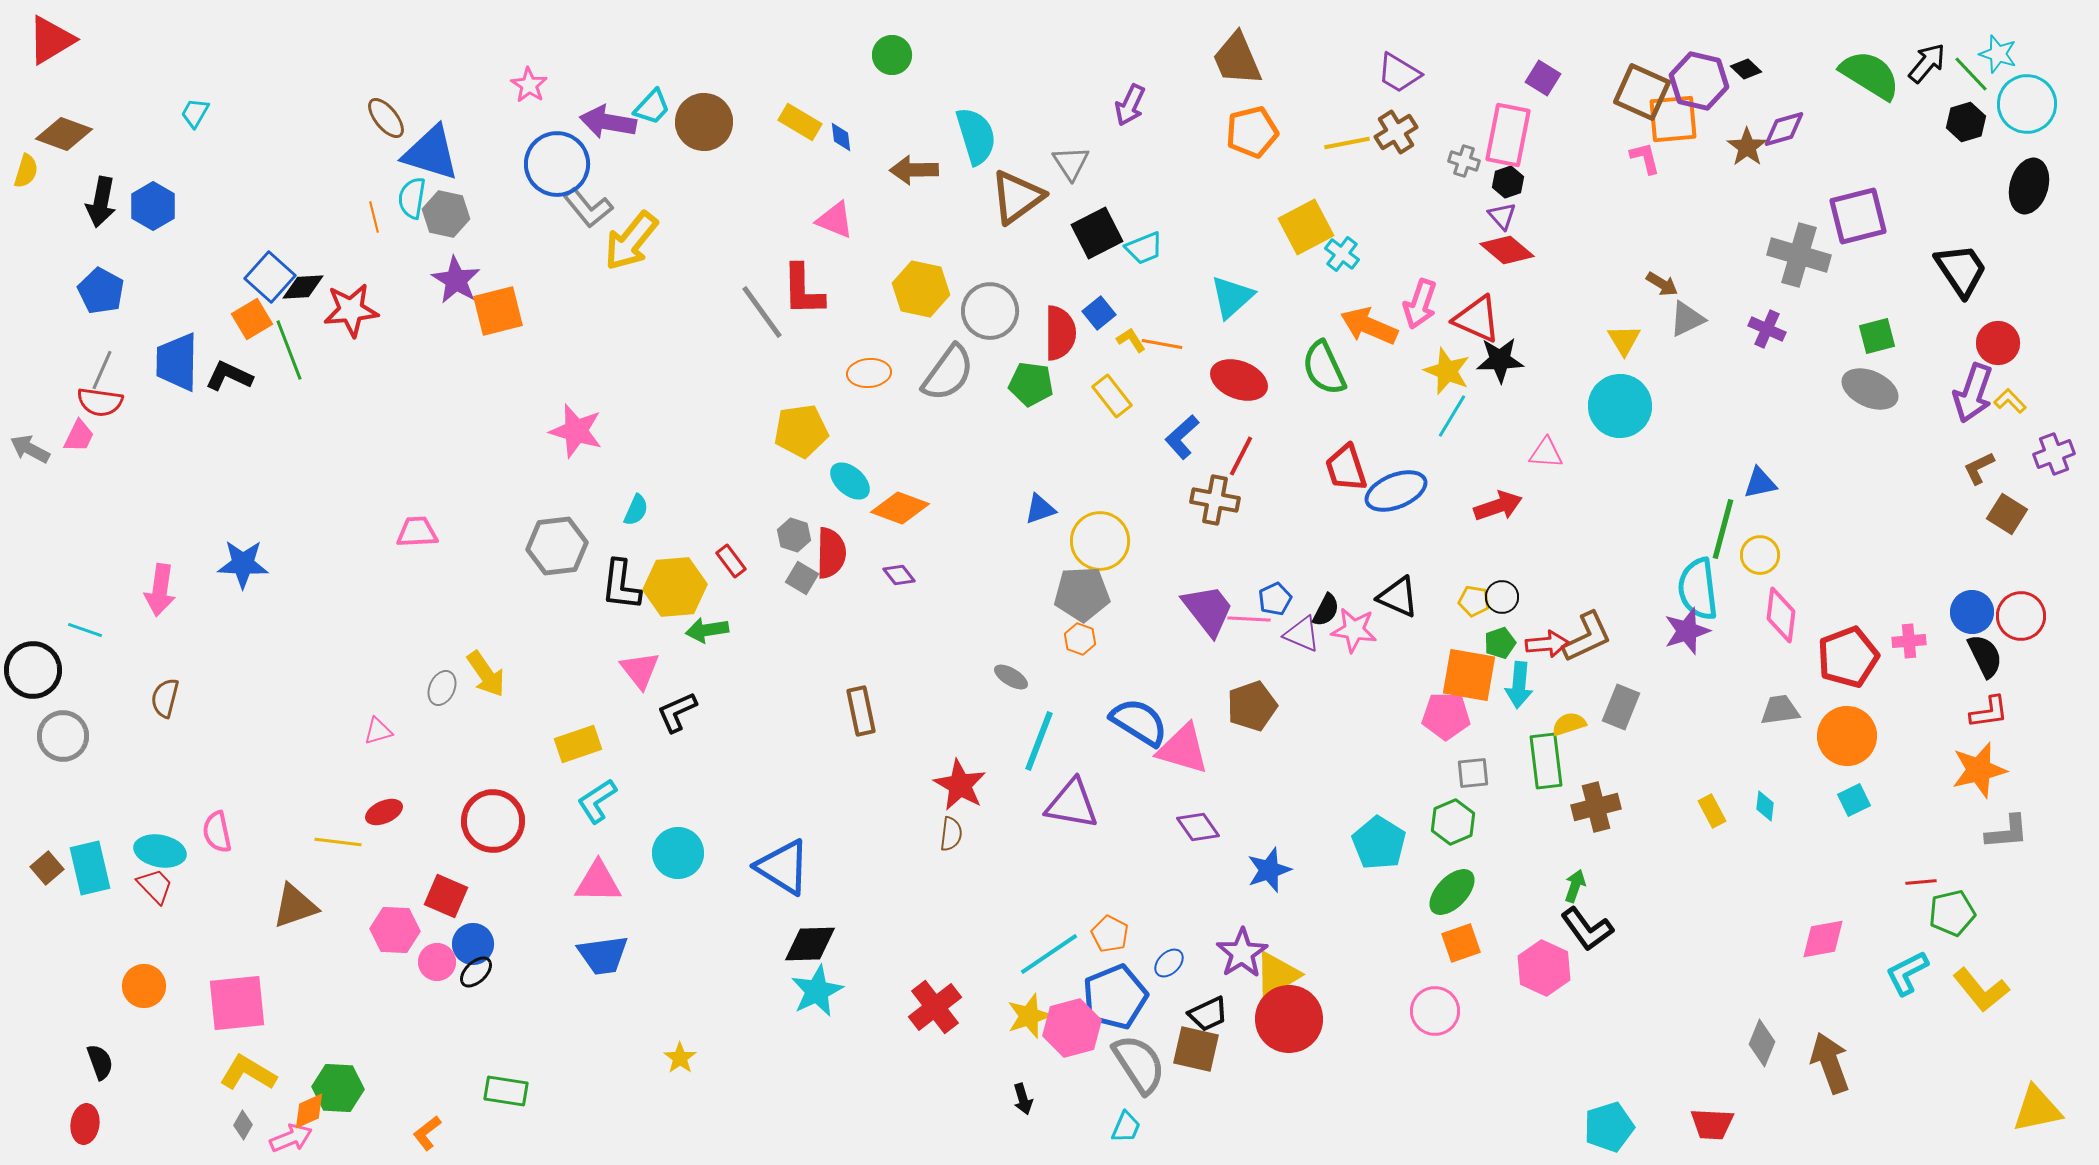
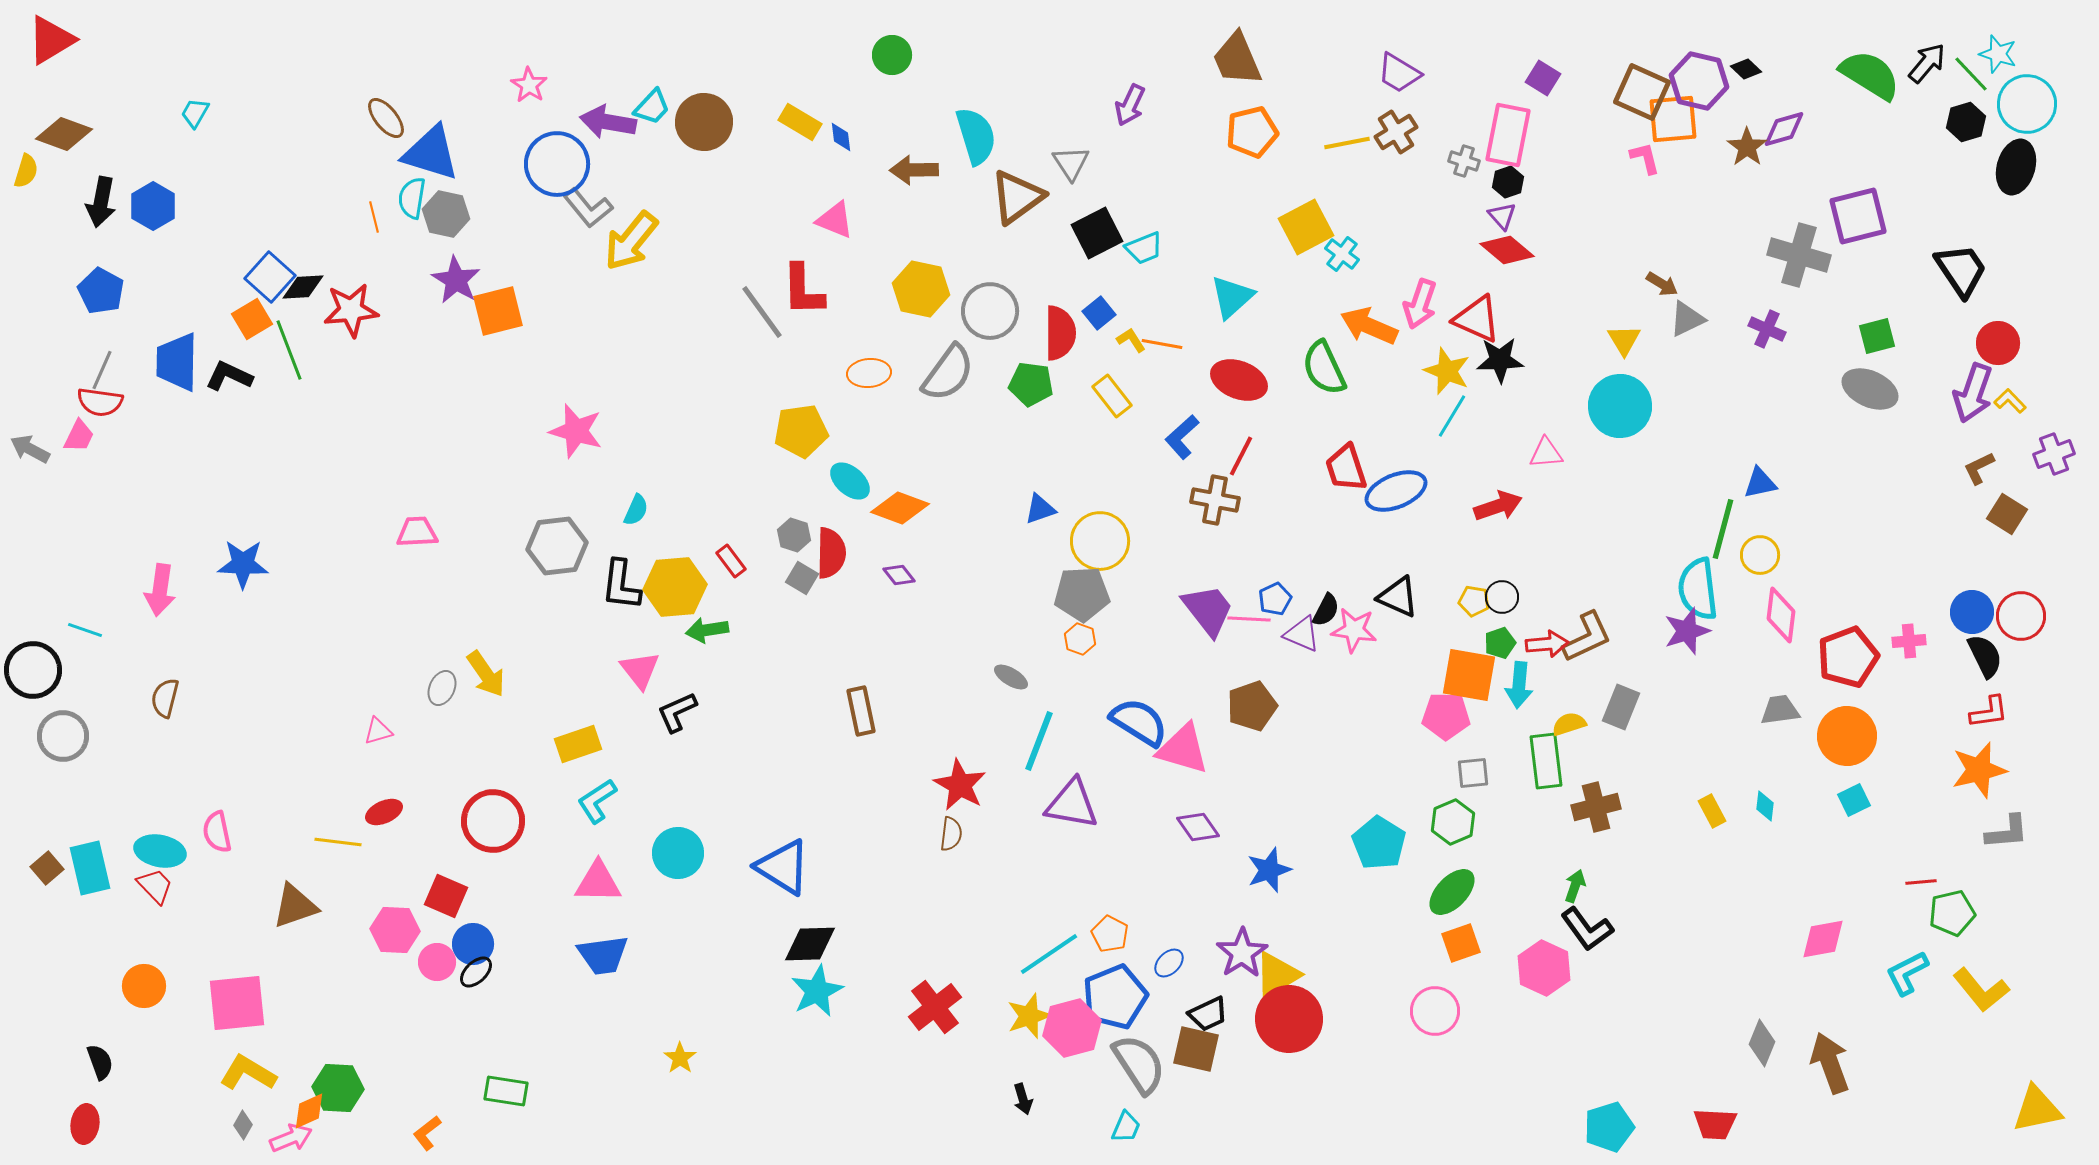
black ellipse at (2029, 186): moved 13 px left, 19 px up
pink triangle at (1546, 453): rotated 9 degrees counterclockwise
red trapezoid at (1712, 1124): moved 3 px right
